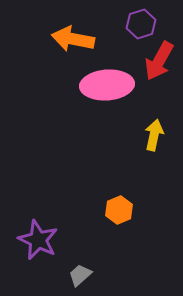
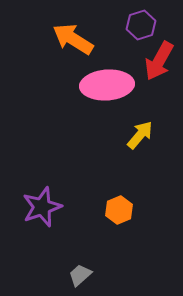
purple hexagon: moved 1 px down
orange arrow: rotated 21 degrees clockwise
yellow arrow: moved 14 px left; rotated 28 degrees clockwise
purple star: moved 4 px right, 33 px up; rotated 27 degrees clockwise
